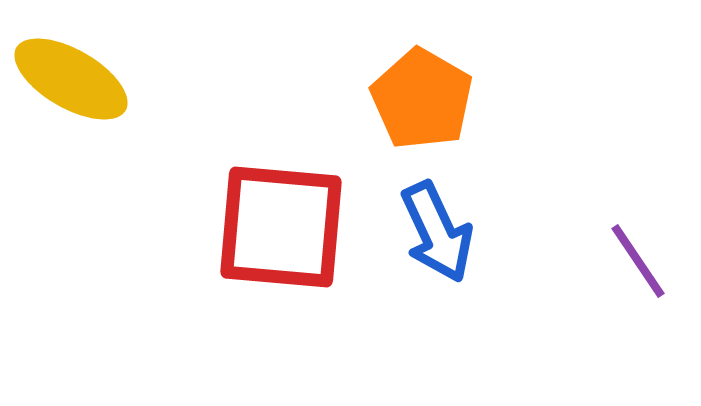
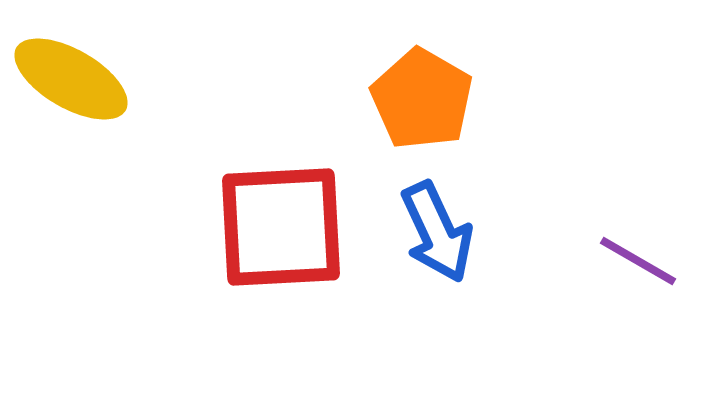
red square: rotated 8 degrees counterclockwise
purple line: rotated 26 degrees counterclockwise
